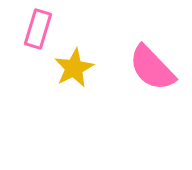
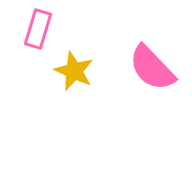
yellow star: moved 3 px down; rotated 21 degrees counterclockwise
